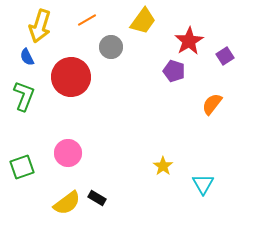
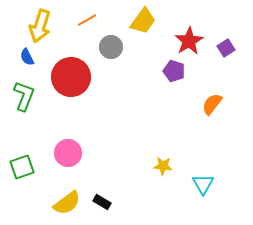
purple square: moved 1 px right, 8 px up
yellow star: rotated 30 degrees counterclockwise
black rectangle: moved 5 px right, 4 px down
